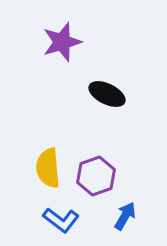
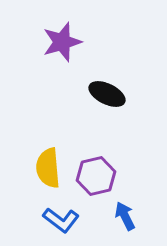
purple hexagon: rotated 6 degrees clockwise
blue arrow: rotated 56 degrees counterclockwise
